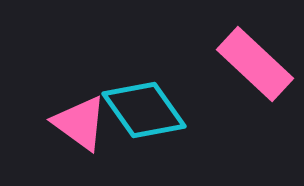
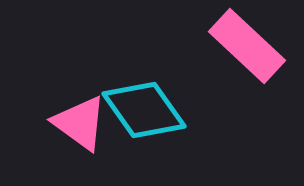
pink rectangle: moved 8 px left, 18 px up
